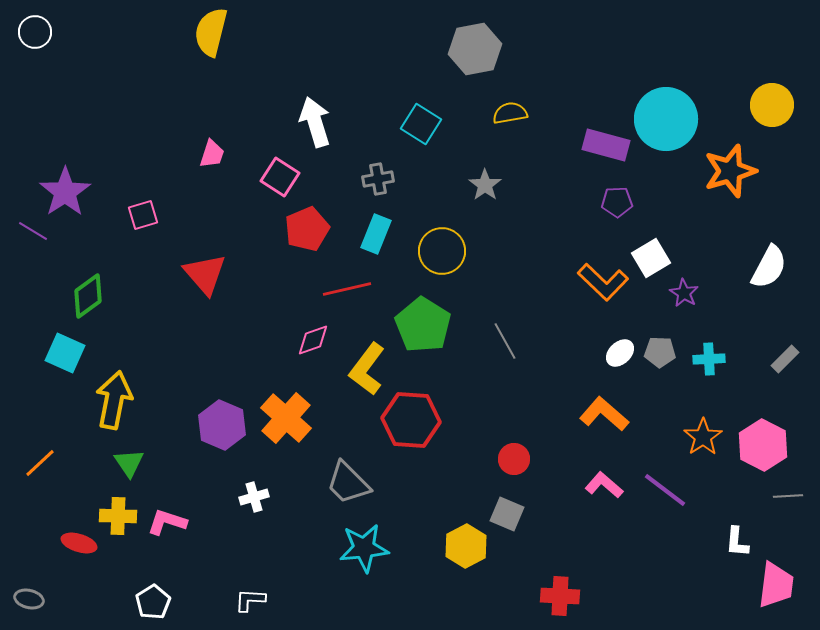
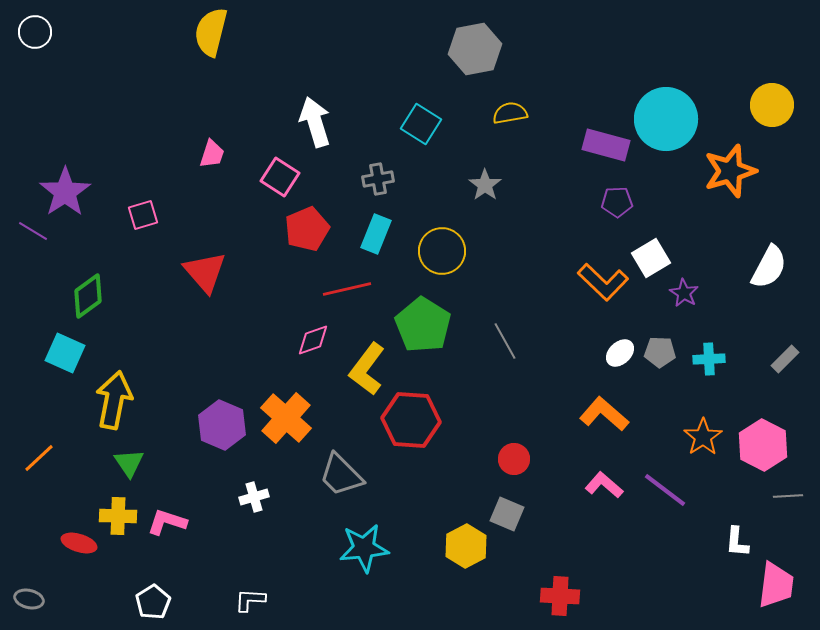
red triangle at (205, 274): moved 2 px up
orange line at (40, 463): moved 1 px left, 5 px up
gray trapezoid at (348, 483): moved 7 px left, 8 px up
